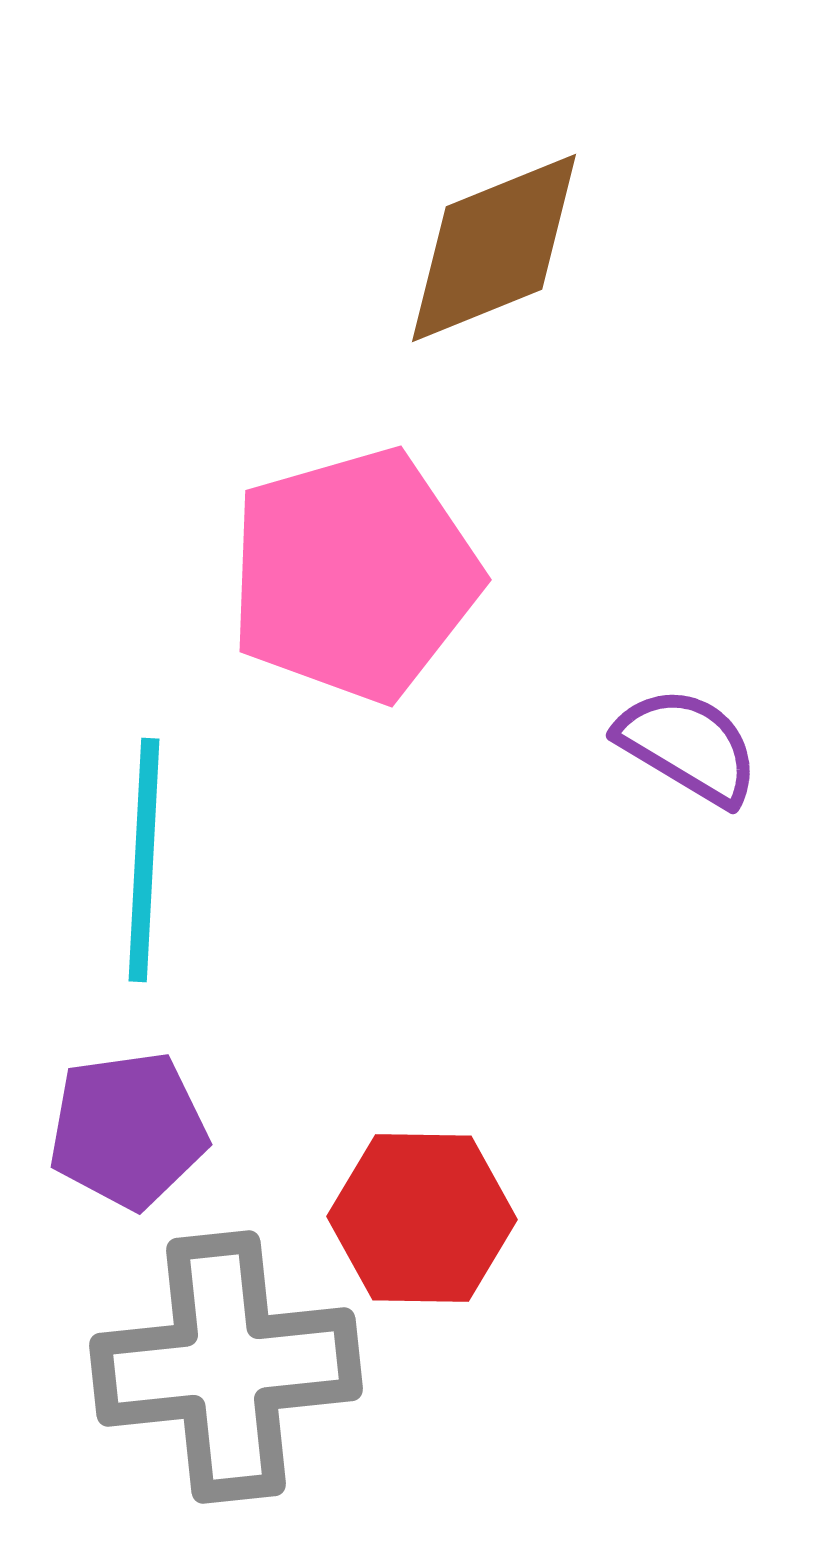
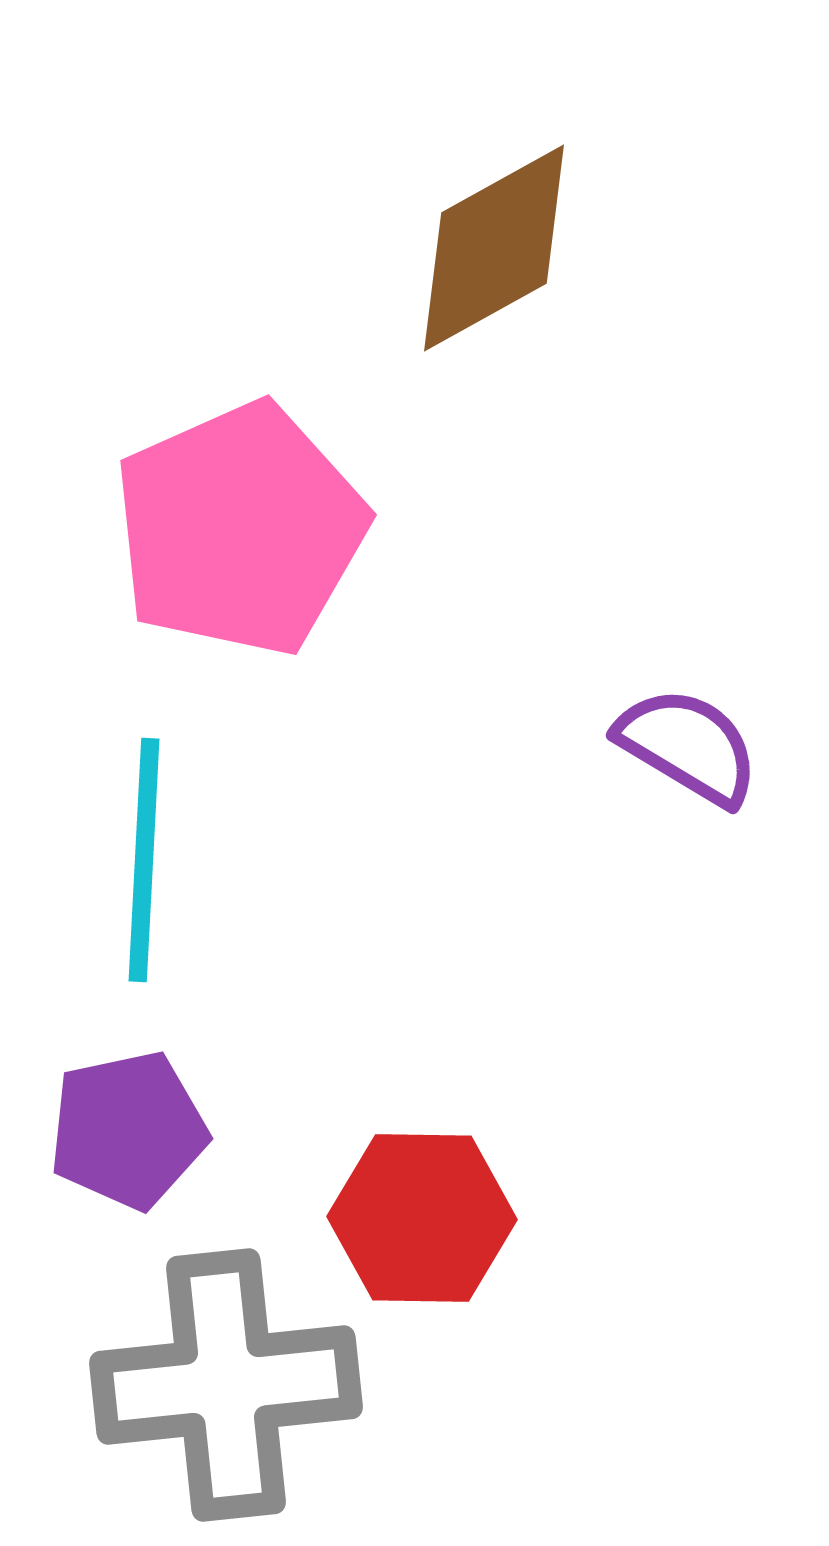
brown diamond: rotated 7 degrees counterclockwise
pink pentagon: moved 114 px left, 46 px up; rotated 8 degrees counterclockwise
purple pentagon: rotated 4 degrees counterclockwise
gray cross: moved 18 px down
